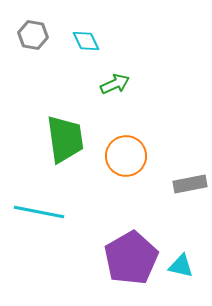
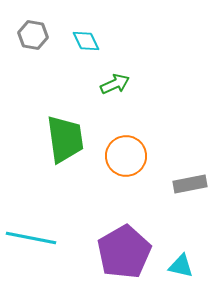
cyan line: moved 8 px left, 26 px down
purple pentagon: moved 7 px left, 6 px up
